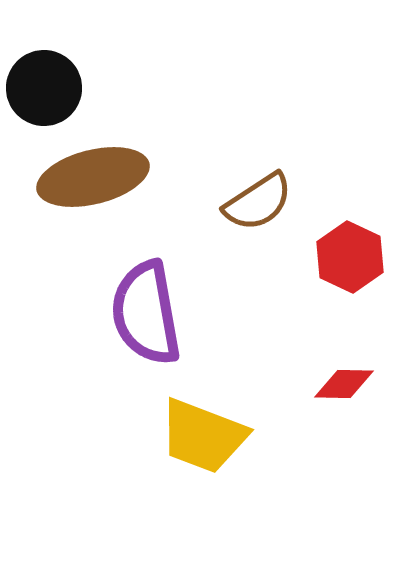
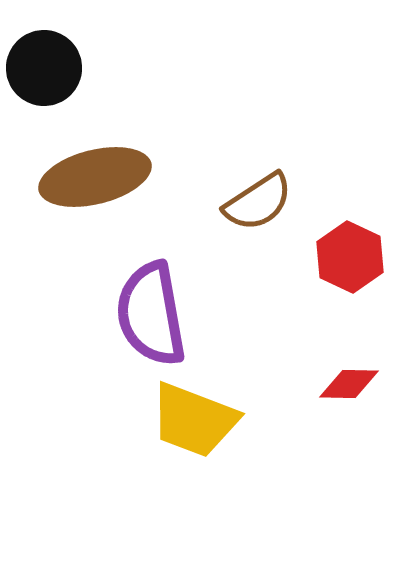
black circle: moved 20 px up
brown ellipse: moved 2 px right
purple semicircle: moved 5 px right, 1 px down
red diamond: moved 5 px right
yellow trapezoid: moved 9 px left, 16 px up
